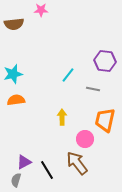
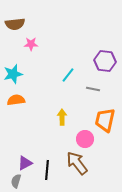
pink star: moved 10 px left, 34 px down
brown semicircle: moved 1 px right
purple triangle: moved 1 px right, 1 px down
black line: rotated 36 degrees clockwise
gray semicircle: moved 1 px down
